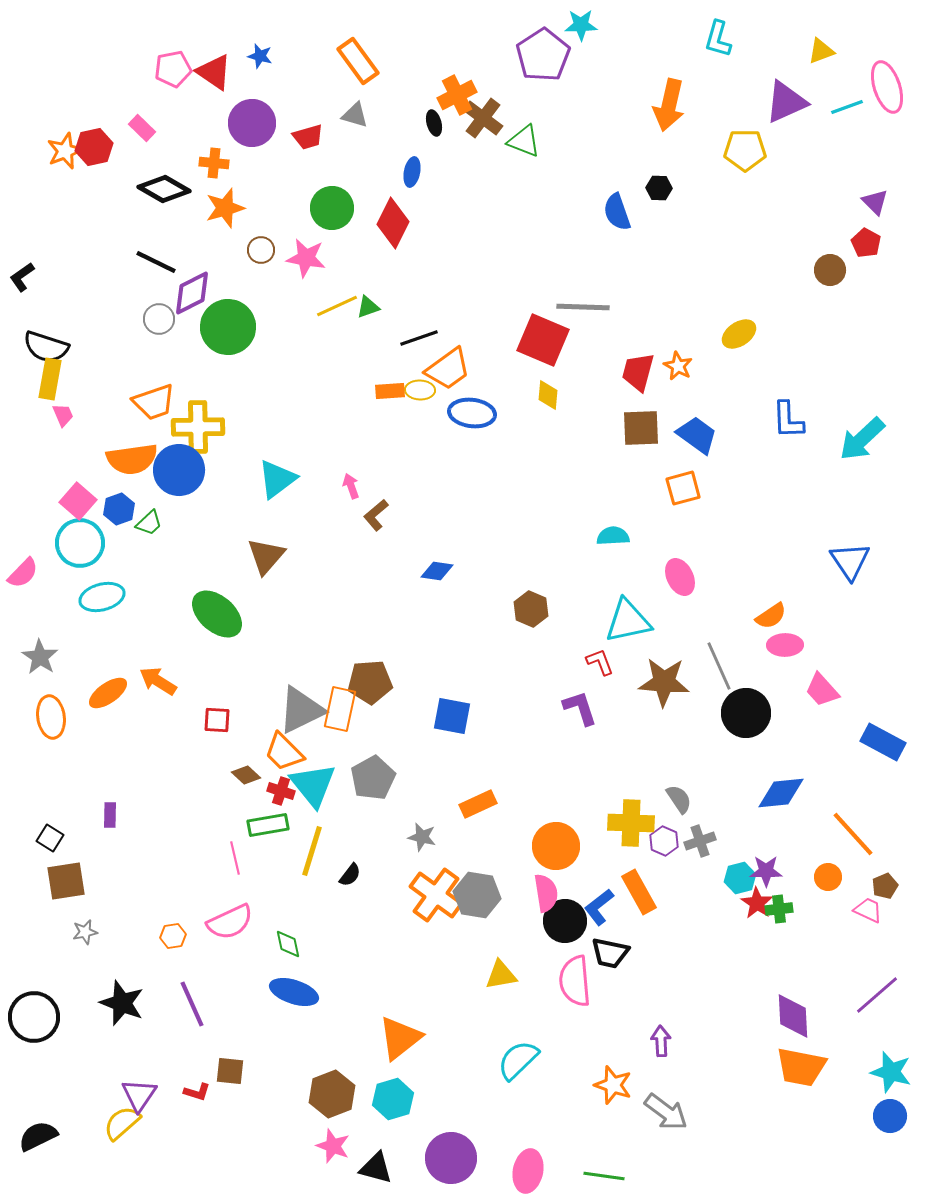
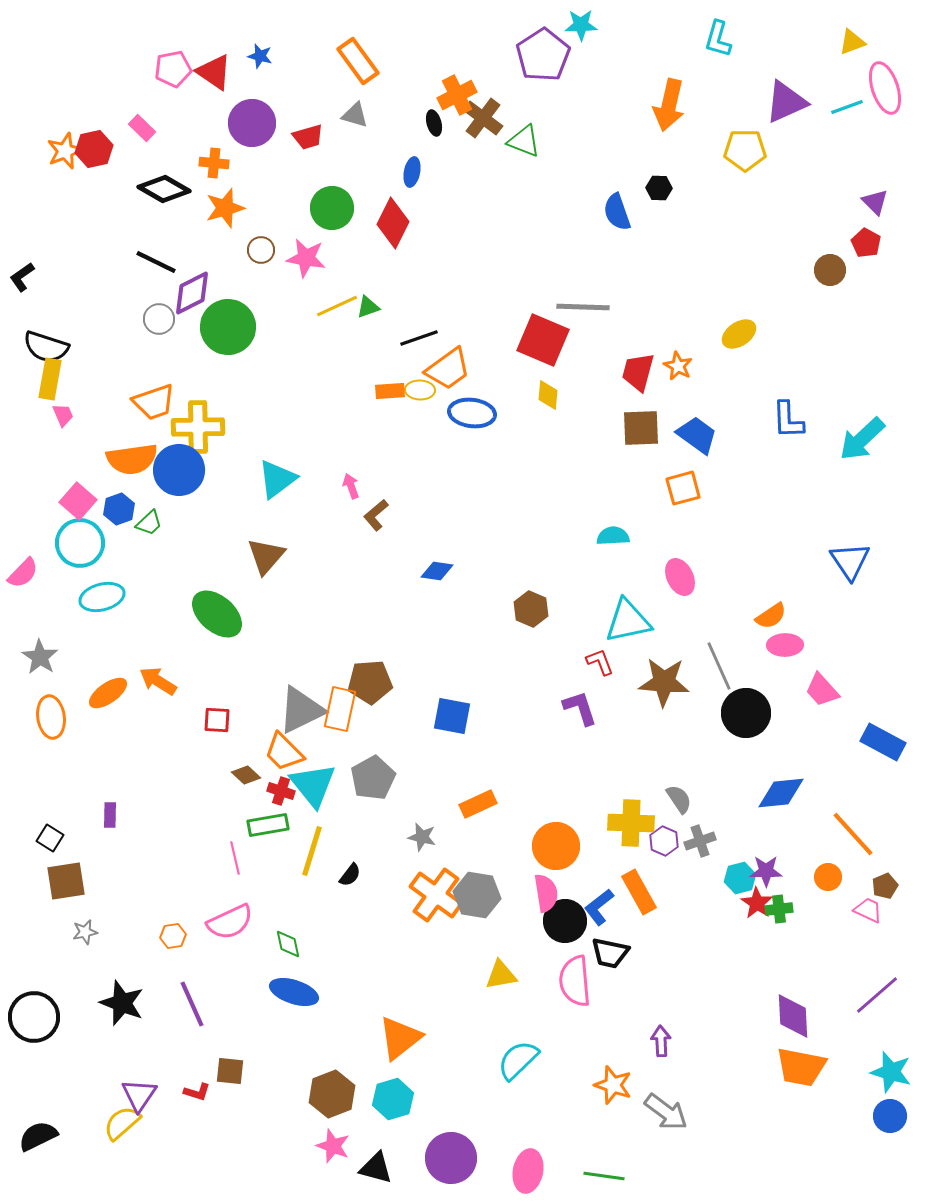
yellow triangle at (821, 51): moved 31 px right, 9 px up
pink ellipse at (887, 87): moved 2 px left, 1 px down
red hexagon at (94, 147): moved 2 px down
